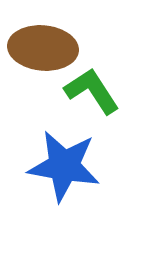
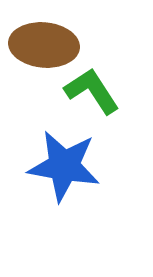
brown ellipse: moved 1 px right, 3 px up
